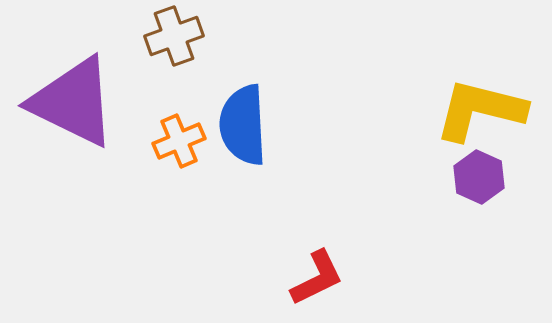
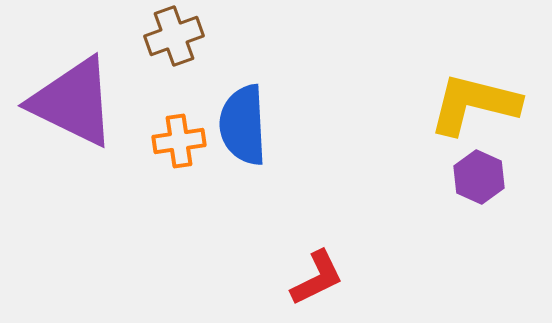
yellow L-shape: moved 6 px left, 6 px up
orange cross: rotated 15 degrees clockwise
